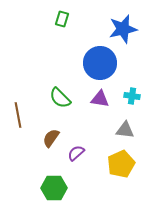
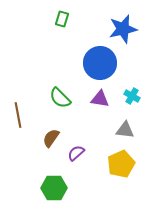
cyan cross: rotated 21 degrees clockwise
